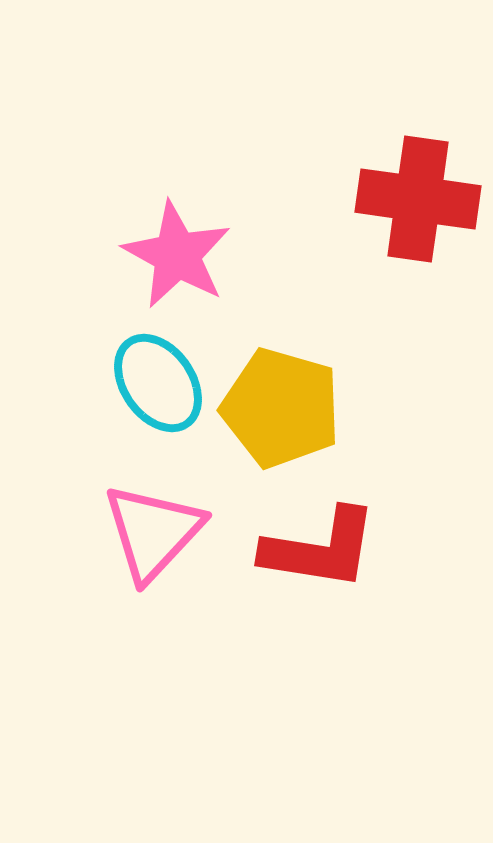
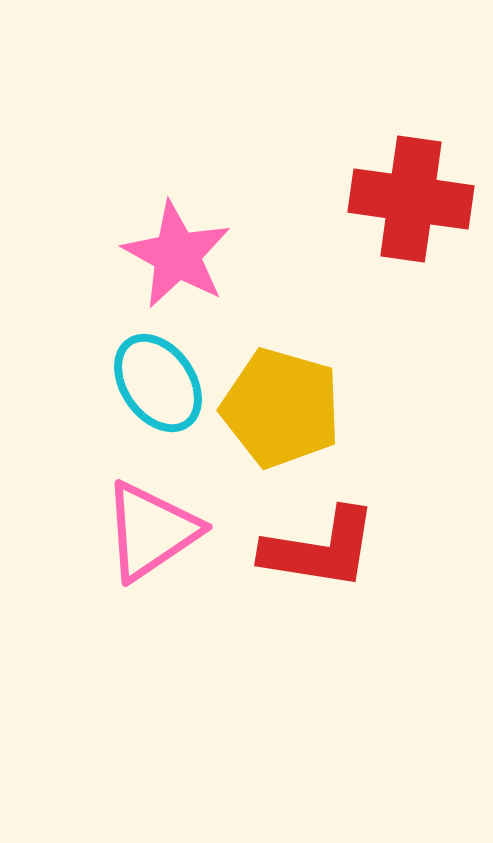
red cross: moved 7 px left
pink triangle: moved 2 px left, 1 px up; rotated 13 degrees clockwise
